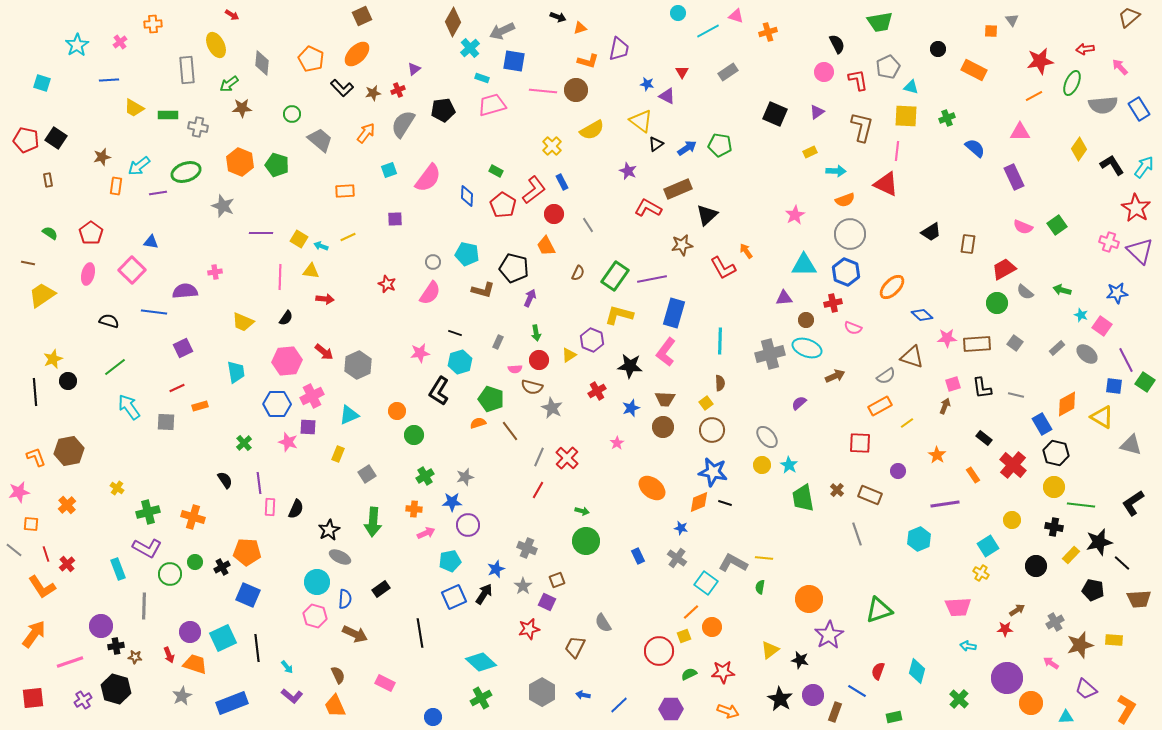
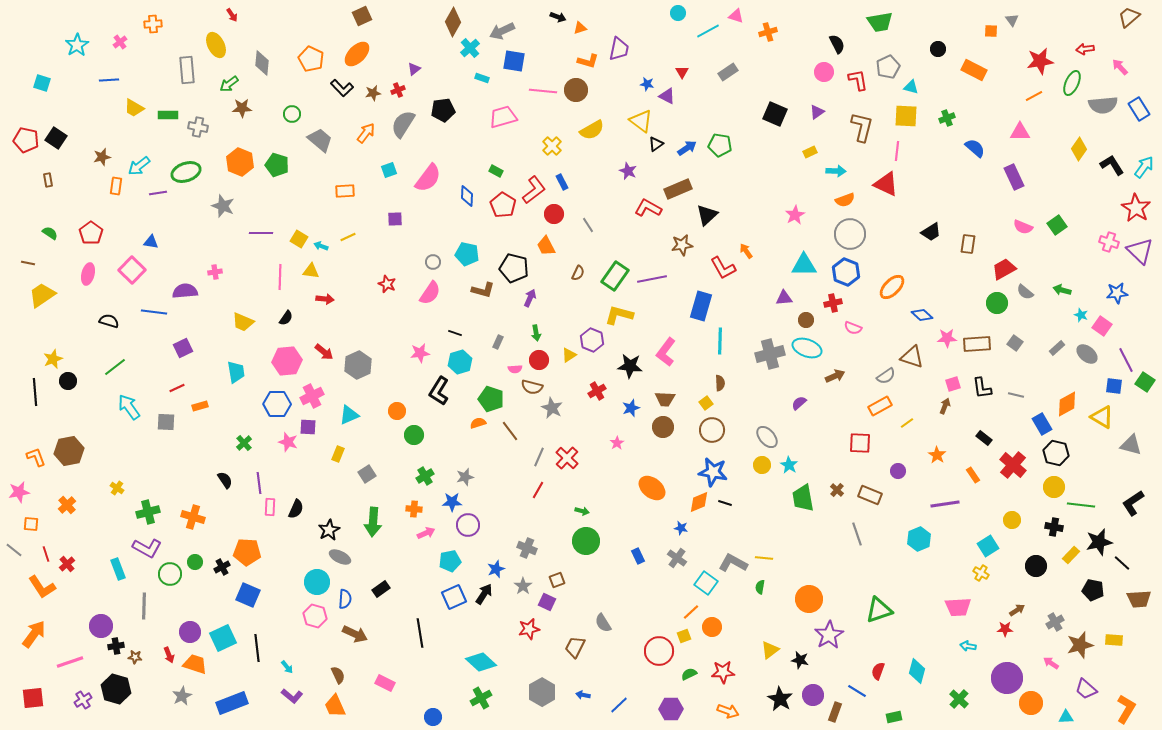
red arrow at (232, 15): rotated 24 degrees clockwise
pink trapezoid at (492, 105): moved 11 px right, 12 px down
blue rectangle at (674, 313): moved 27 px right, 7 px up
